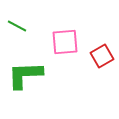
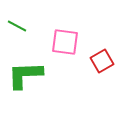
pink square: rotated 12 degrees clockwise
red square: moved 5 px down
